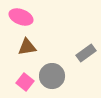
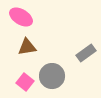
pink ellipse: rotated 10 degrees clockwise
